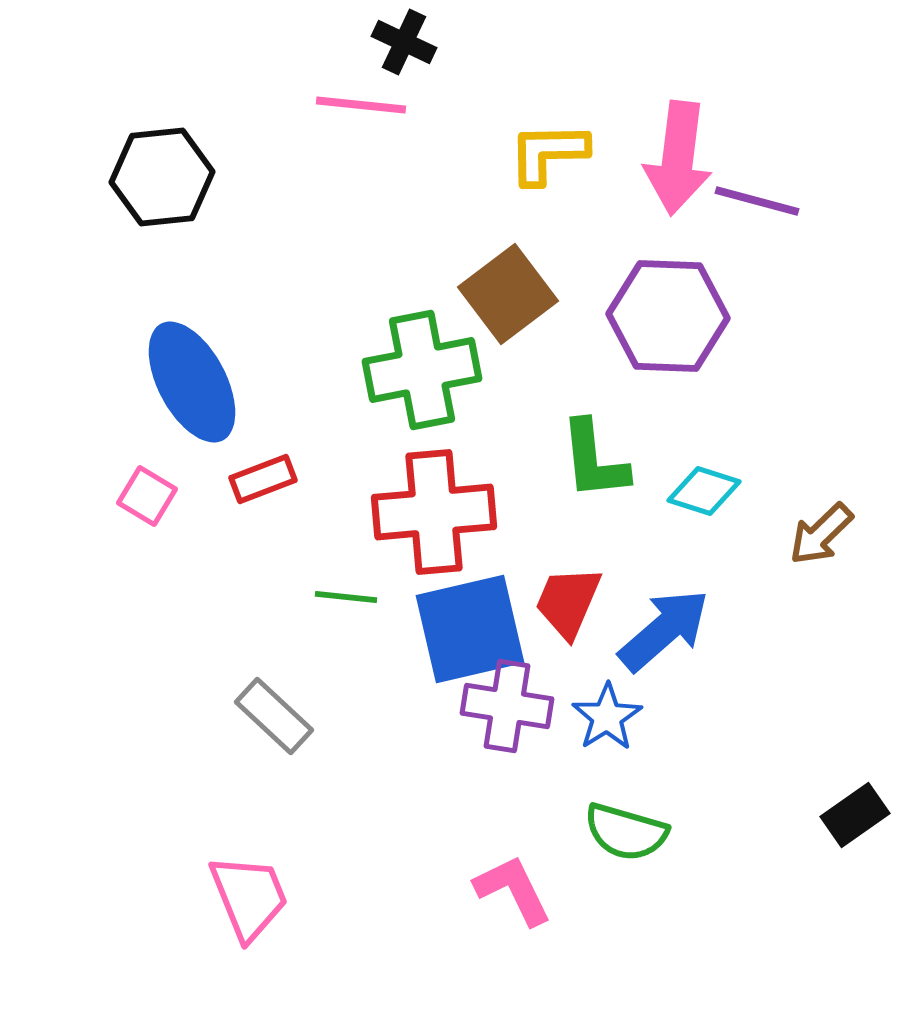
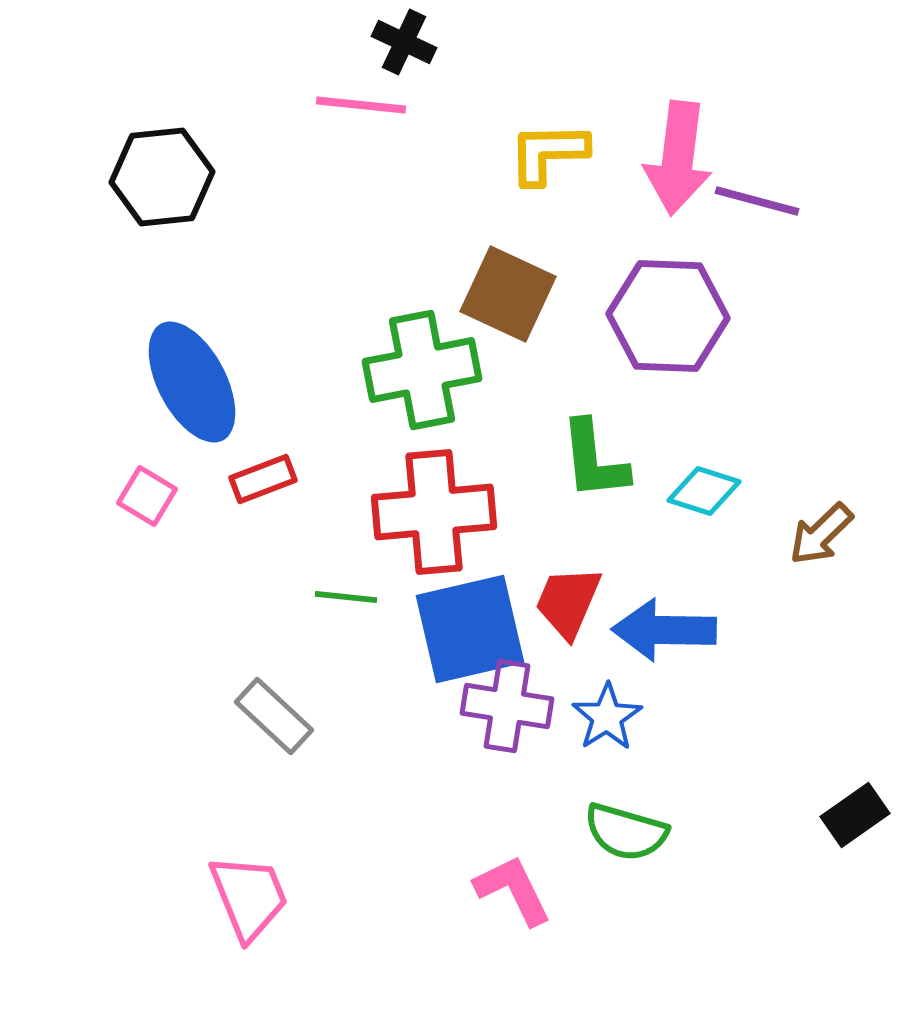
brown square: rotated 28 degrees counterclockwise
blue arrow: rotated 138 degrees counterclockwise
